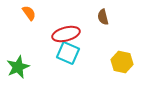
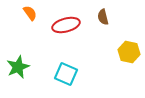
orange semicircle: moved 1 px right
red ellipse: moved 9 px up
cyan square: moved 2 px left, 21 px down
yellow hexagon: moved 7 px right, 10 px up
